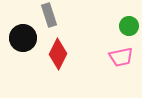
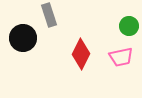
red diamond: moved 23 px right
